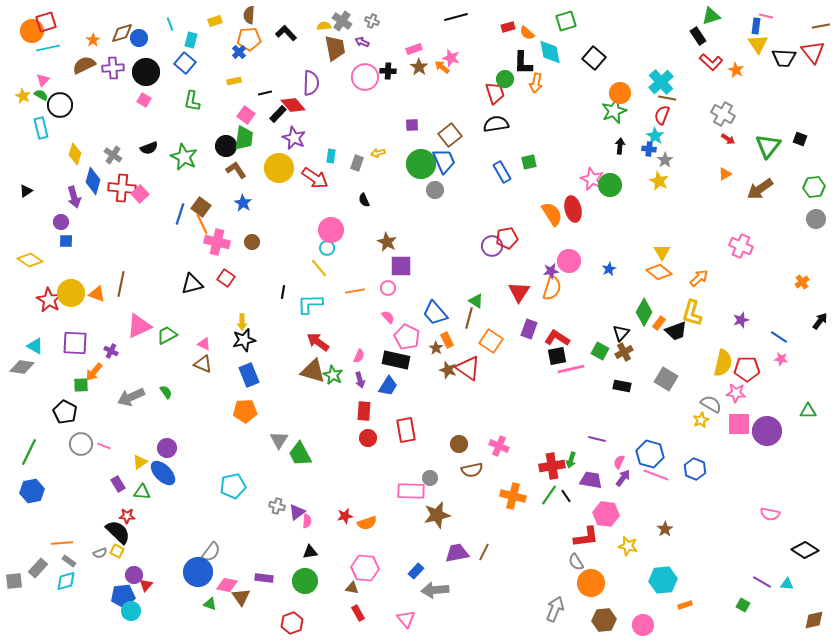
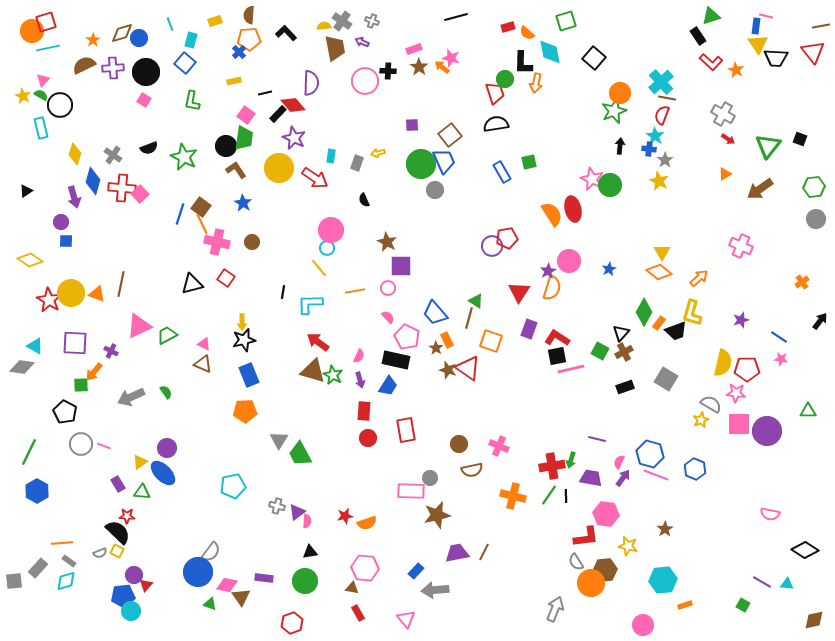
black trapezoid at (784, 58): moved 8 px left
pink circle at (365, 77): moved 4 px down
purple star at (551, 271): moved 3 px left; rotated 21 degrees counterclockwise
orange square at (491, 341): rotated 15 degrees counterclockwise
black rectangle at (622, 386): moved 3 px right, 1 px down; rotated 30 degrees counterclockwise
purple trapezoid at (591, 480): moved 2 px up
blue hexagon at (32, 491): moved 5 px right; rotated 20 degrees counterclockwise
black line at (566, 496): rotated 32 degrees clockwise
brown hexagon at (604, 620): moved 1 px right, 50 px up
